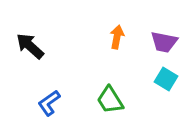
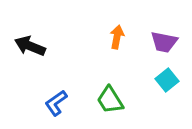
black arrow: rotated 20 degrees counterclockwise
cyan square: moved 1 px right, 1 px down; rotated 20 degrees clockwise
blue L-shape: moved 7 px right
